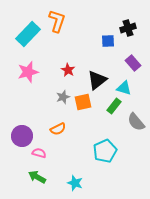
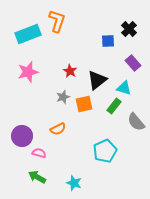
black cross: moved 1 px right, 1 px down; rotated 28 degrees counterclockwise
cyan rectangle: rotated 25 degrees clockwise
red star: moved 2 px right, 1 px down
orange square: moved 1 px right, 2 px down
cyan star: moved 1 px left
